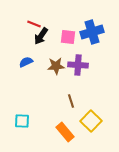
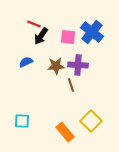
blue cross: rotated 35 degrees counterclockwise
brown line: moved 16 px up
